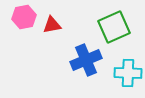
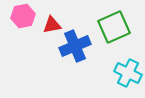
pink hexagon: moved 1 px left, 1 px up
blue cross: moved 11 px left, 14 px up
cyan cross: rotated 24 degrees clockwise
